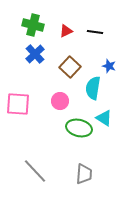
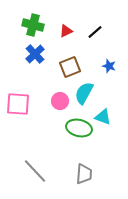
black line: rotated 49 degrees counterclockwise
brown square: rotated 25 degrees clockwise
cyan semicircle: moved 9 px left, 5 px down; rotated 20 degrees clockwise
cyan triangle: moved 1 px left, 1 px up; rotated 12 degrees counterclockwise
